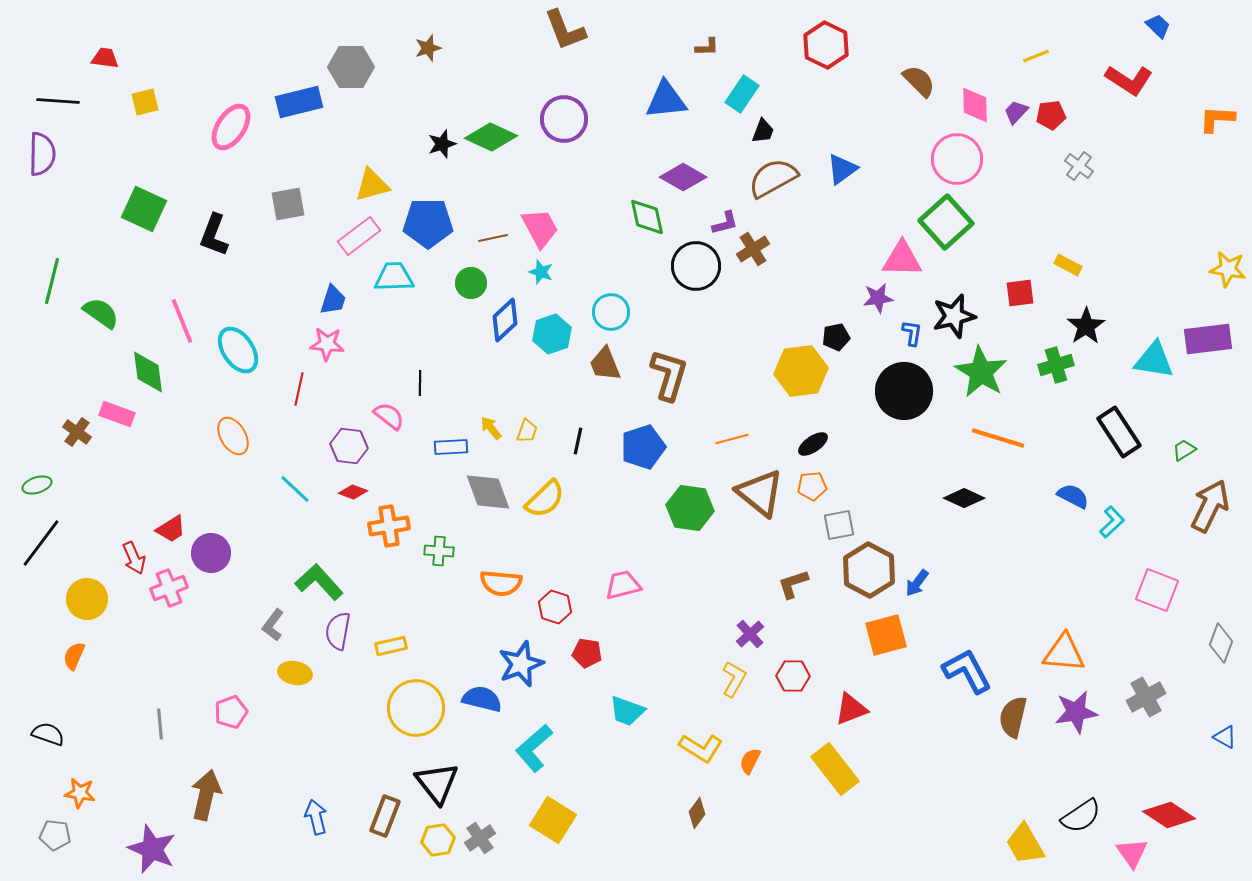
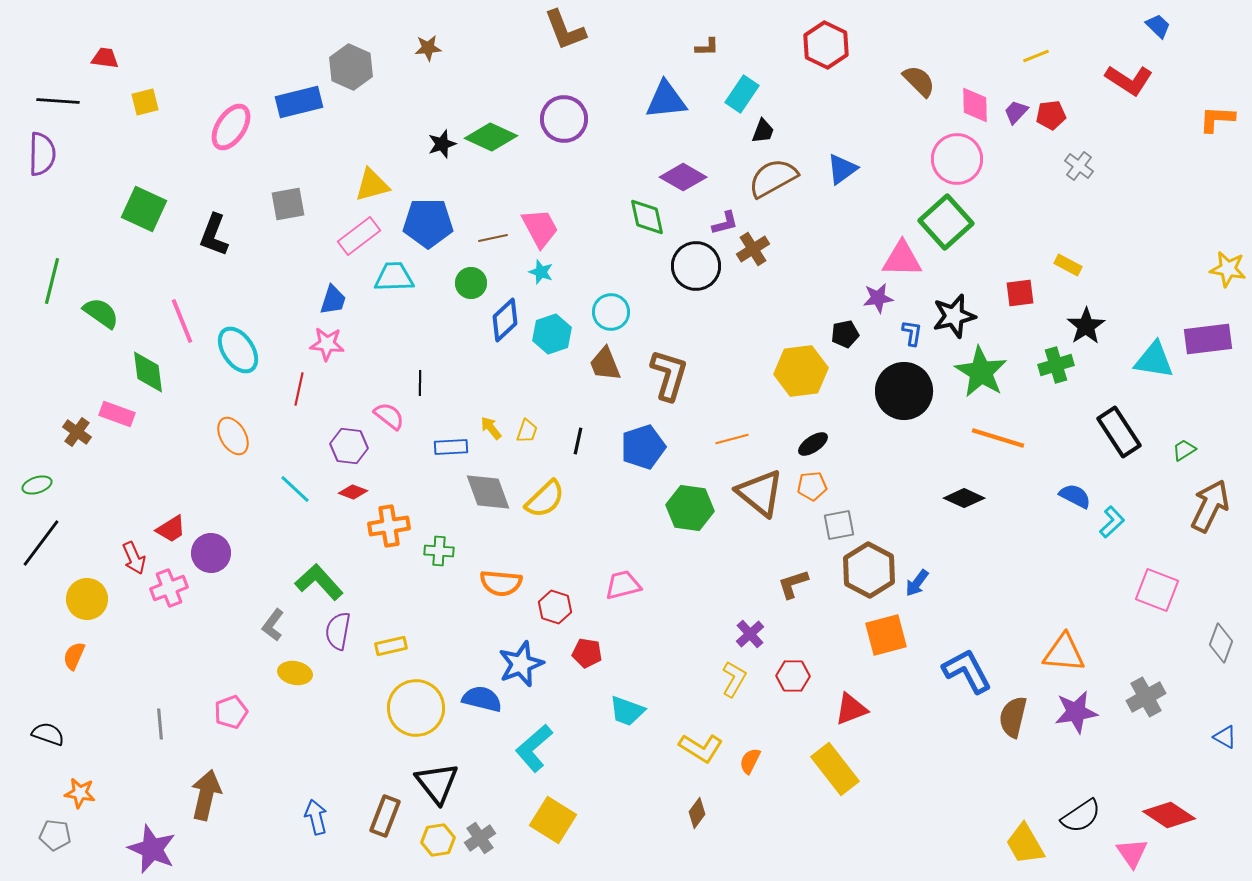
brown star at (428, 48): rotated 12 degrees clockwise
gray hexagon at (351, 67): rotated 24 degrees clockwise
black pentagon at (836, 337): moved 9 px right, 3 px up
blue semicircle at (1073, 496): moved 2 px right
